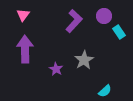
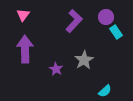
purple circle: moved 2 px right, 1 px down
cyan rectangle: moved 3 px left
